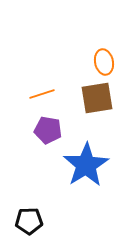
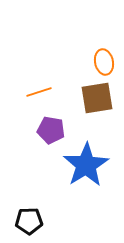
orange line: moved 3 px left, 2 px up
purple pentagon: moved 3 px right
